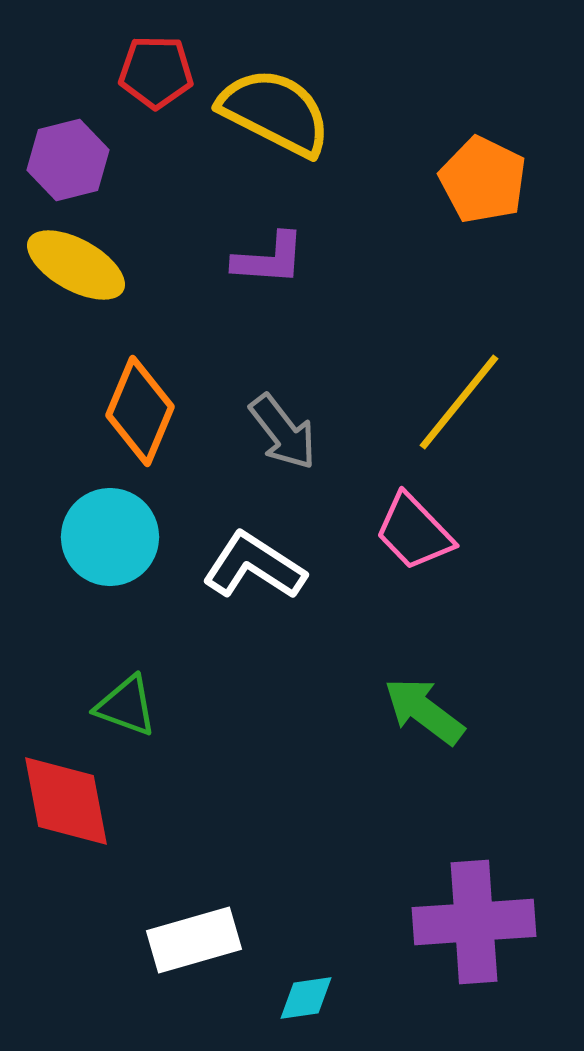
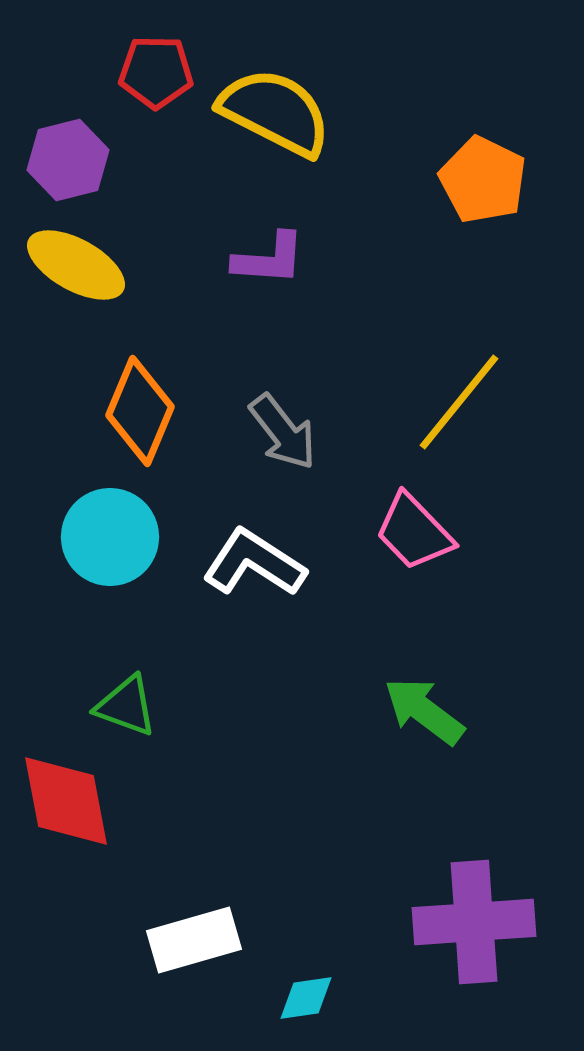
white L-shape: moved 3 px up
